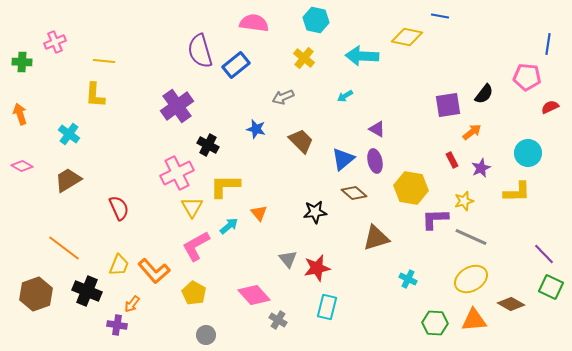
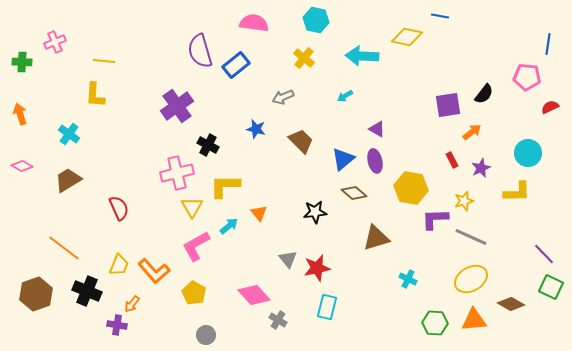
pink cross at (177, 173): rotated 12 degrees clockwise
